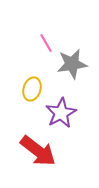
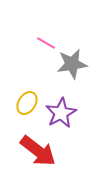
pink line: rotated 30 degrees counterclockwise
yellow ellipse: moved 5 px left, 14 px down; rotated 15 degrees clockwise
